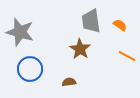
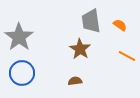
gray star: moved 1 px left, 5 px down; rotated 20 degrees clockwise
blue circle: moved 8 px left, 4 px down
brown semicircle: moved 6 px right, 1 px up
